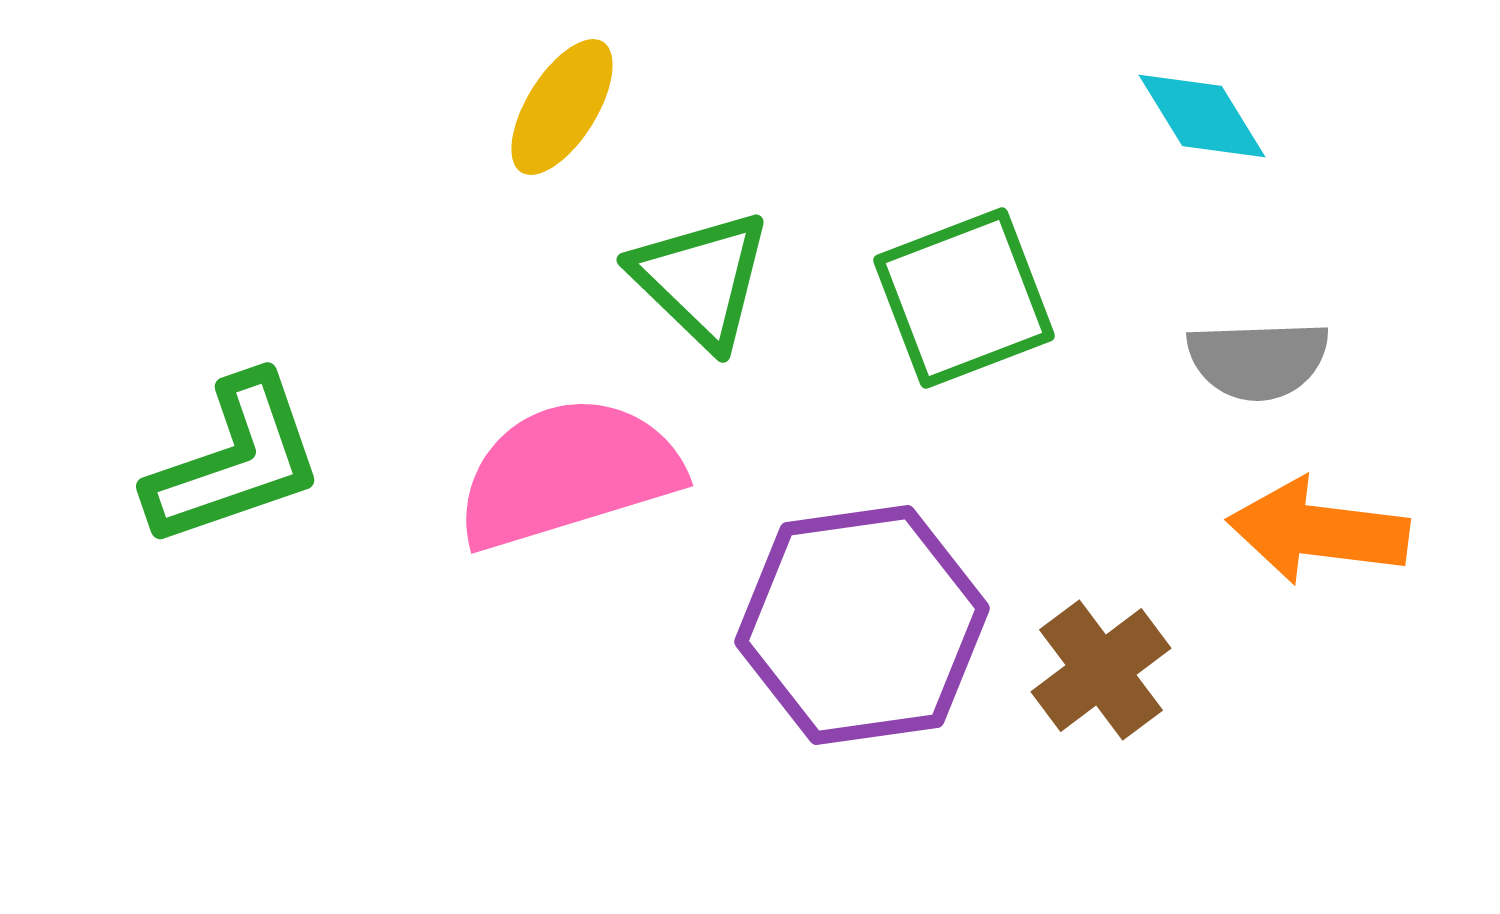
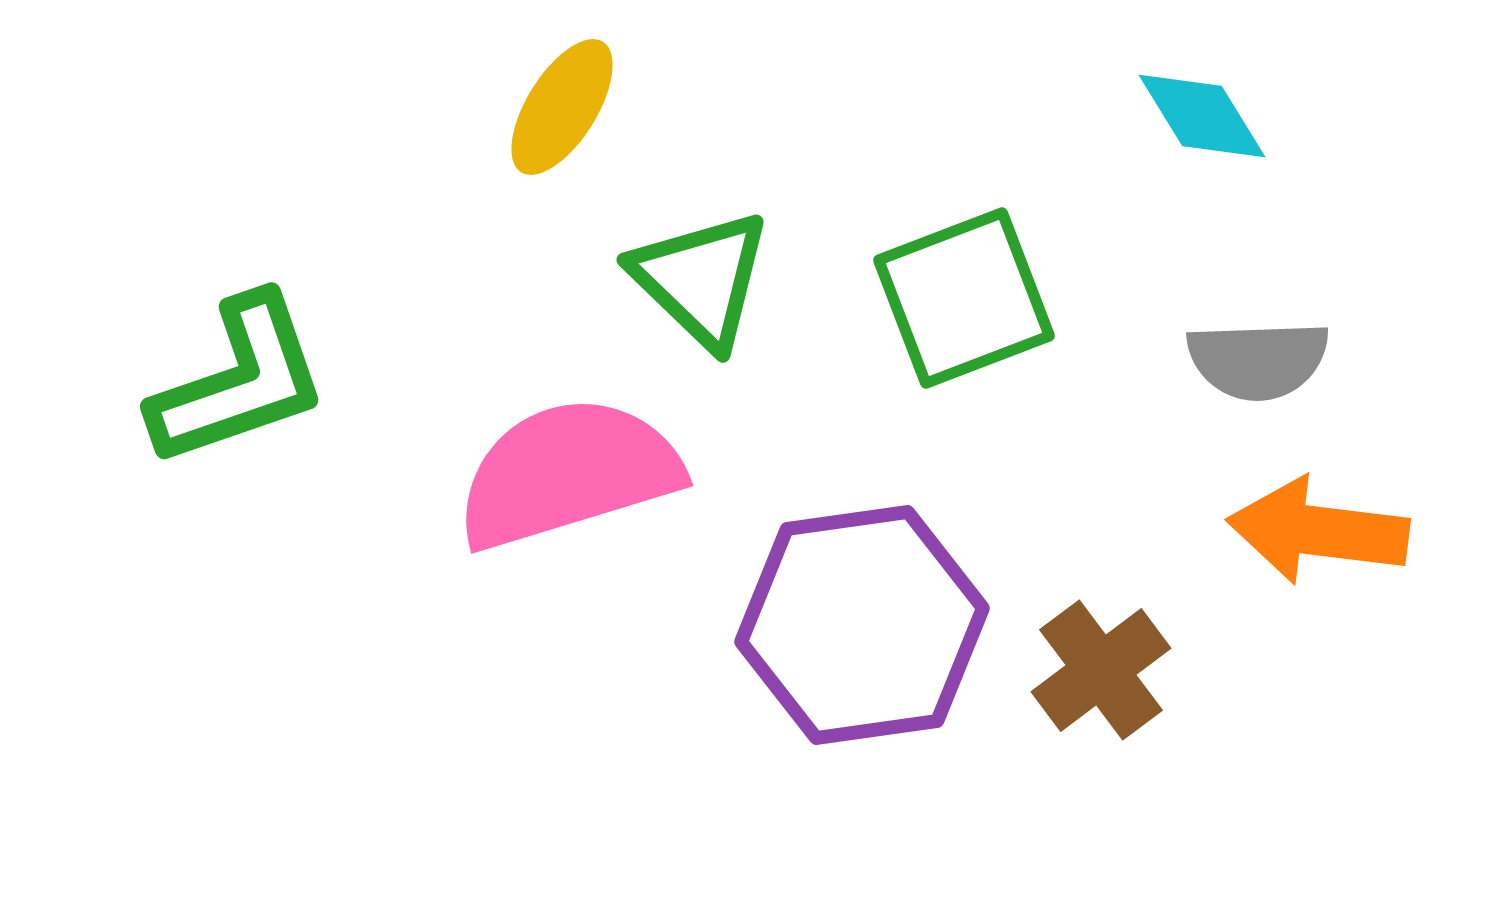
green L-shape: moved 4 px right, 80 px up
